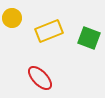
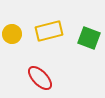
yellow circle: moved 16 px down
yellow rectangle: rotated 8 degrees clockwise
